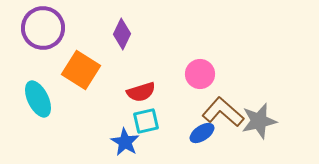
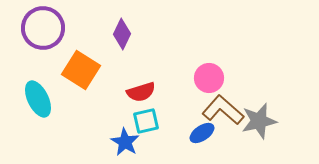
pink circle: moved 9 px right, 4 px down
brown L-shape: moved 2 px up
